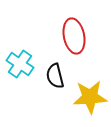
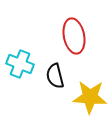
cyan cross: rotated 12 degrees counterclockwise
yellow star: rotated 8 degrees clockwise
